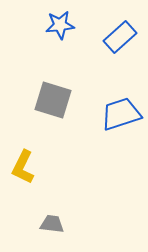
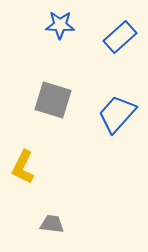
blue star: rotated 8 degrees clockwise
blue trapezoid: moved 4 px left; rotated 30 degrees counterclockwise
